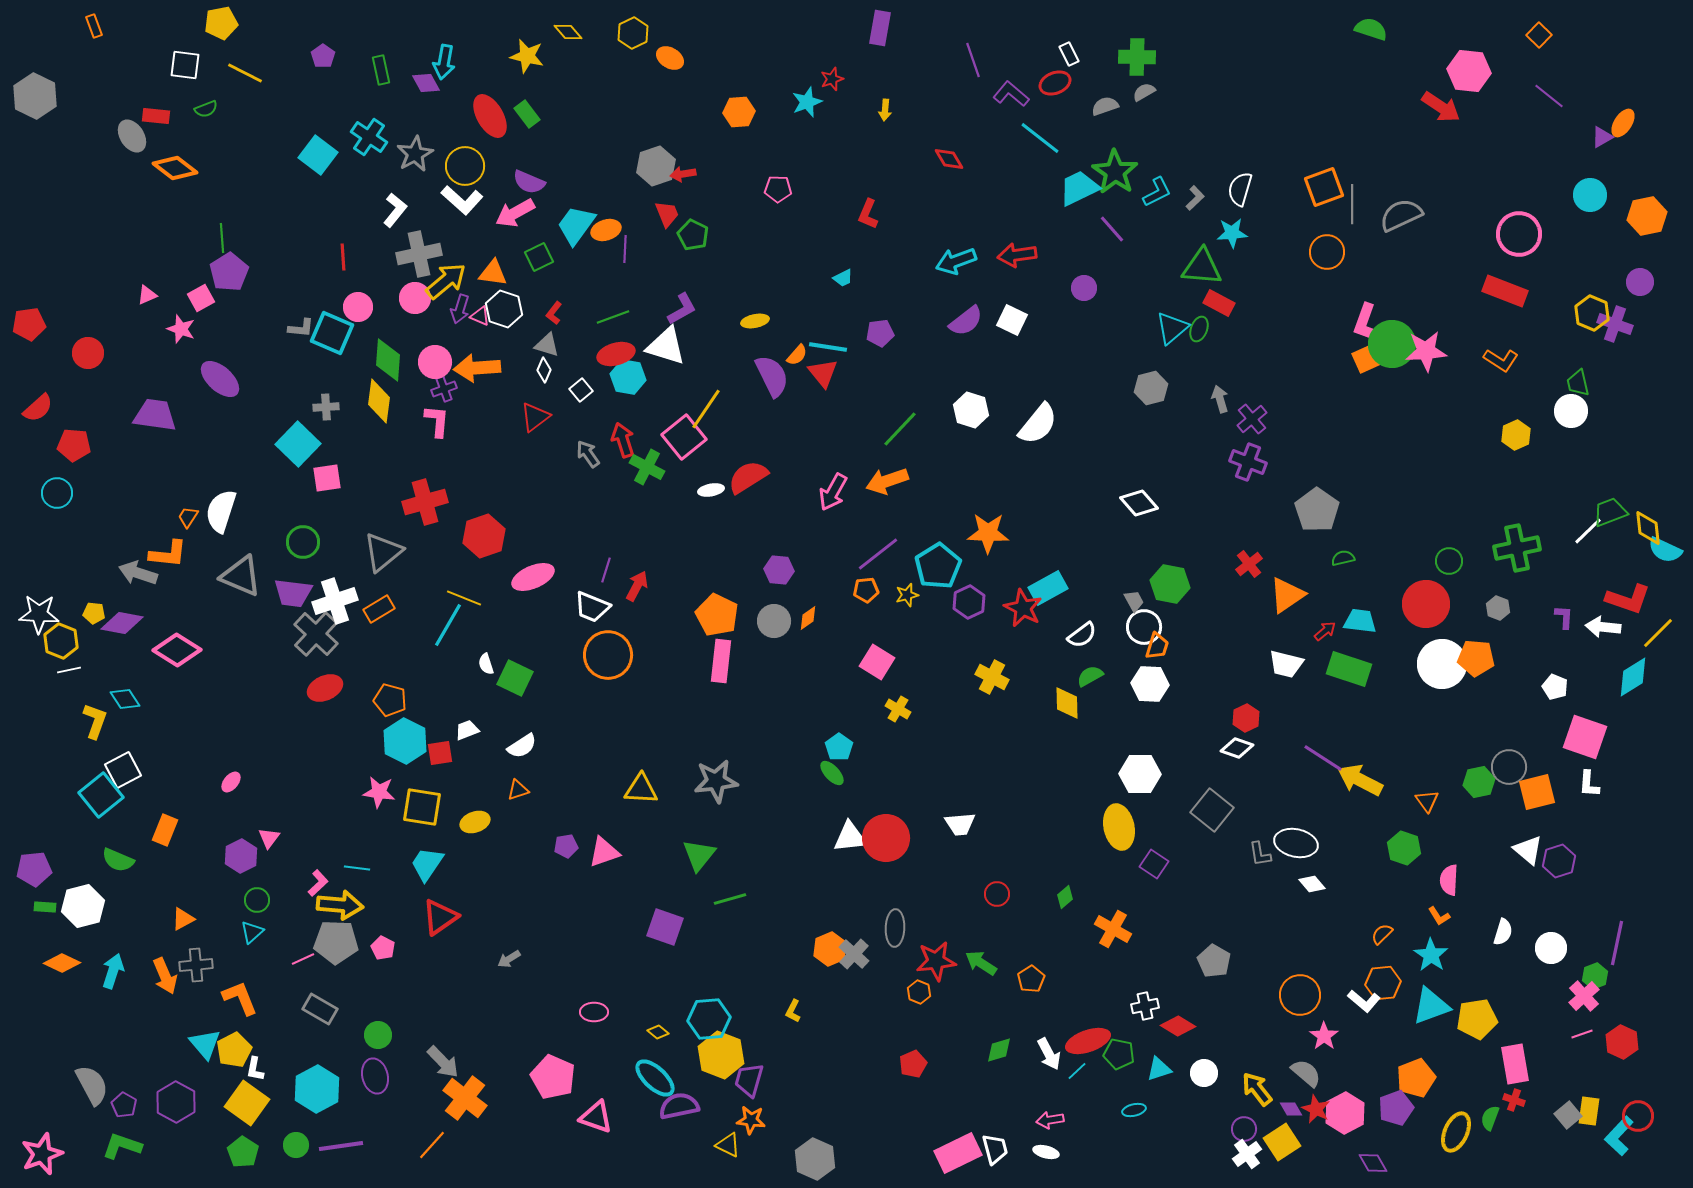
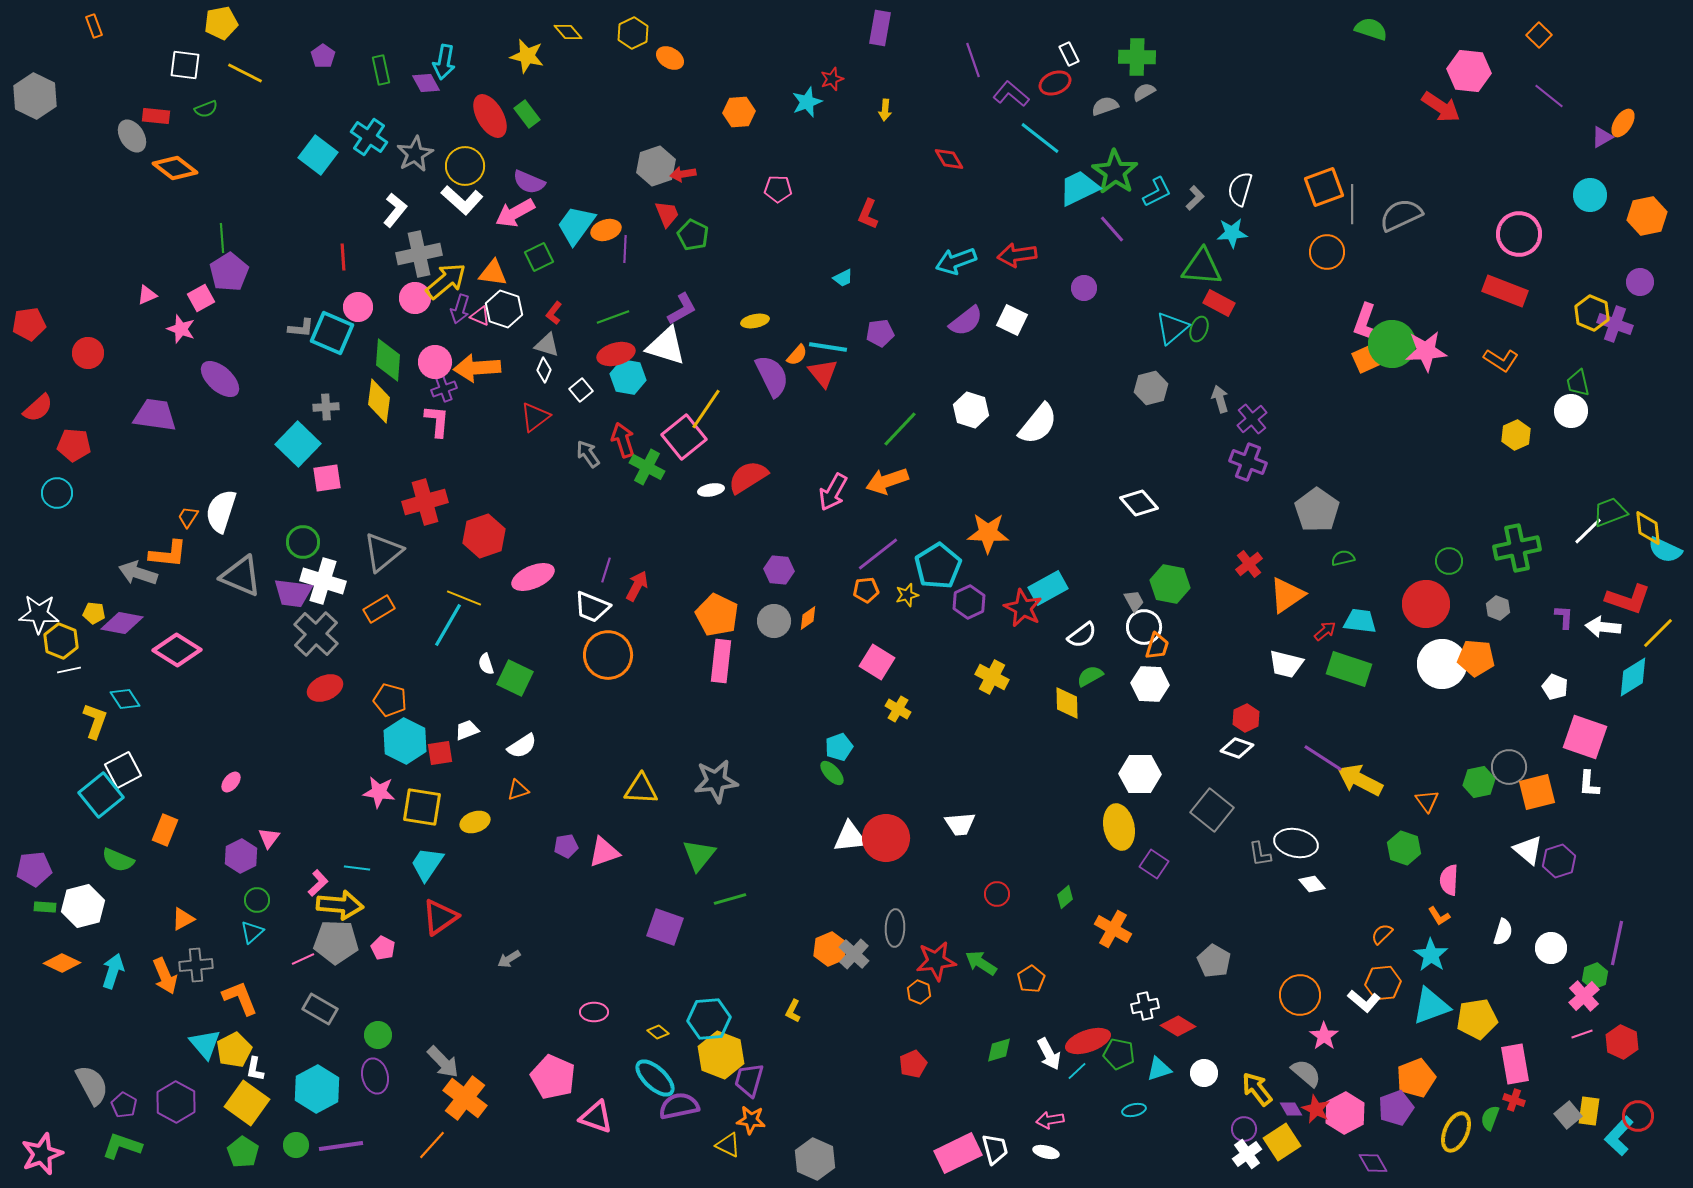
white cross at (335, 601): moved 12 px left, 20 px up; rotated 36 degrees clockwise
cyan pentagon at (839, 747): rotated 16 degrees clockwise
